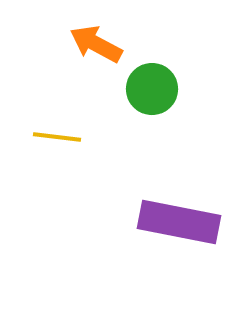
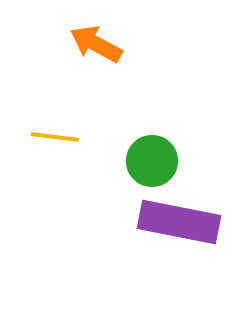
green circle: moved 72 px down
yellow line: moved 2 px left
